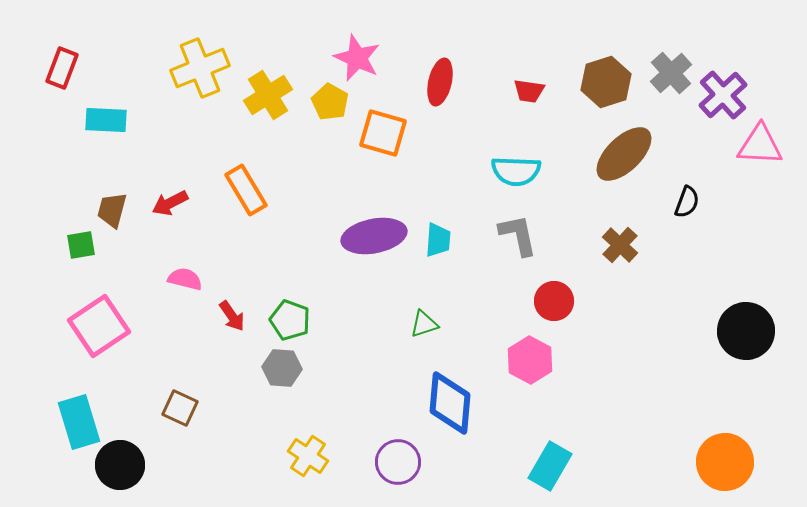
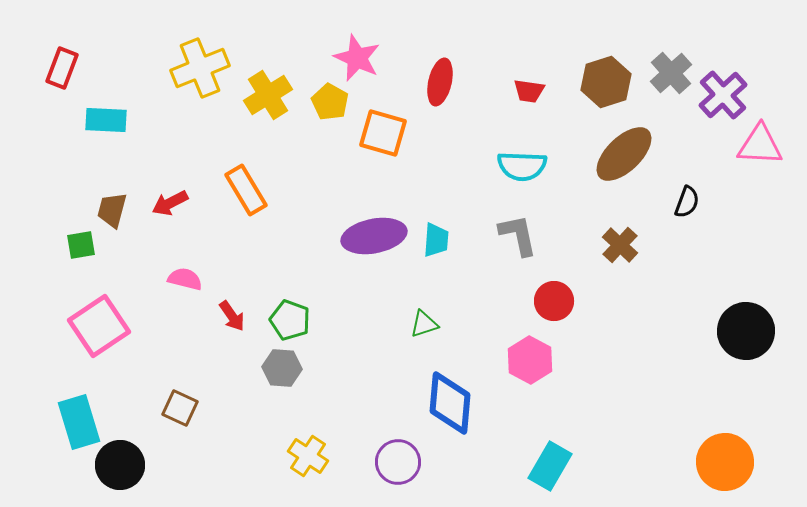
cyan semicircle at (516, 171): moved 6 px right, 5 px up
cyan trapezoid at (438, 240): moved 2 px left
